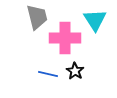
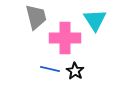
gray trapezoid: moved 1 px left
blue line: moved 2 px right, 5 px up
